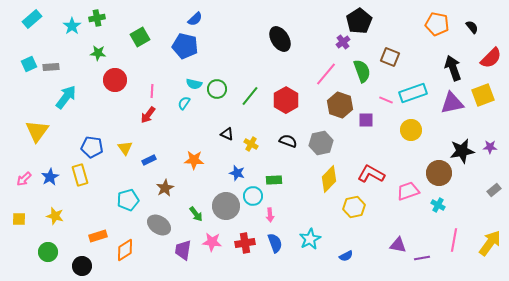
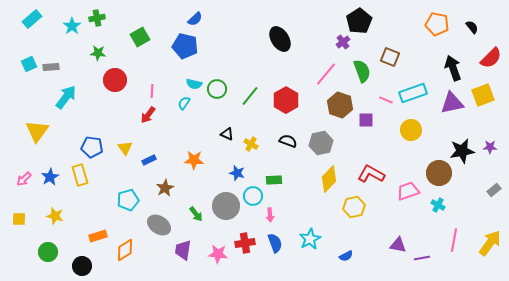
pink star at (212, 242): moved 6 px right, 12 px down
